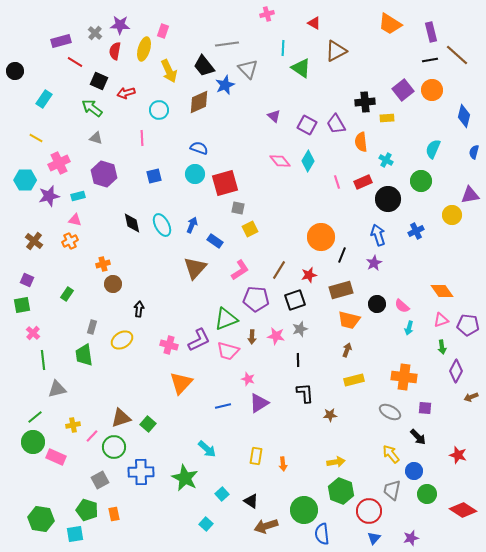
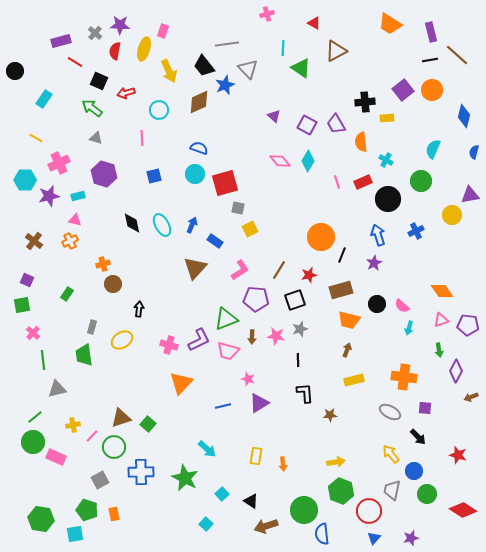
green arrow at (442, 347): moved 3 px left, 3 px down
